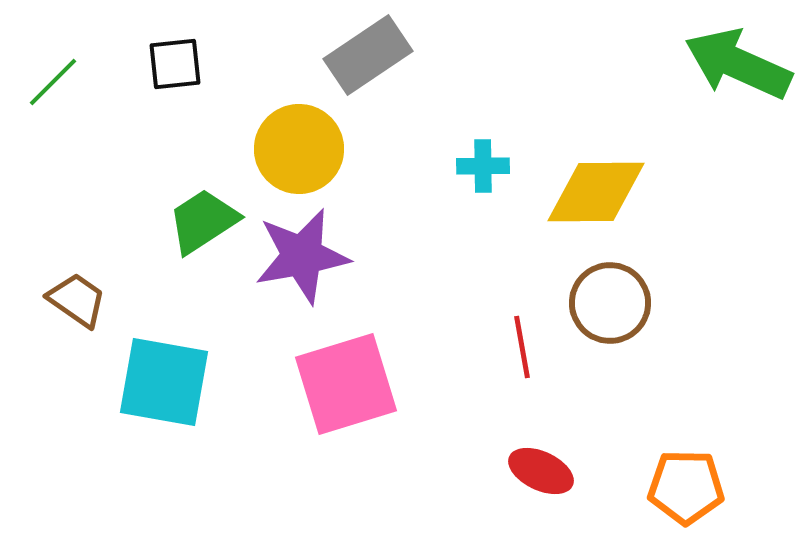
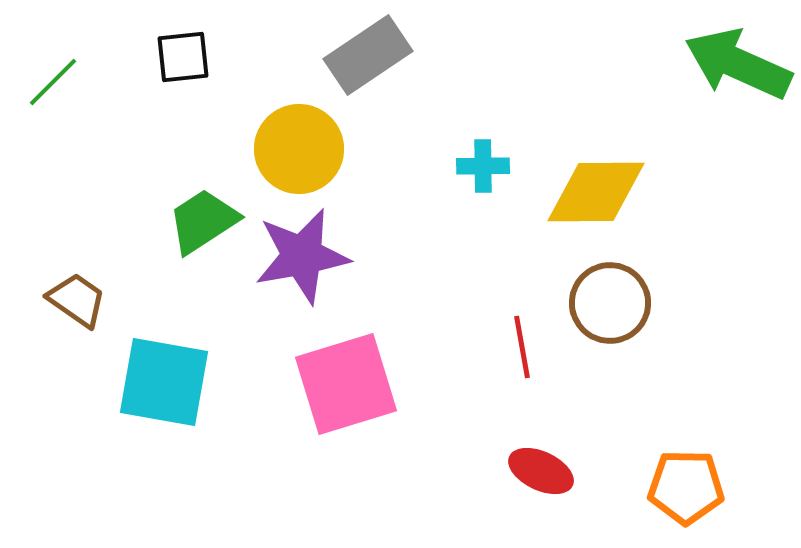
black square: moved 8 px right, 7 px up
